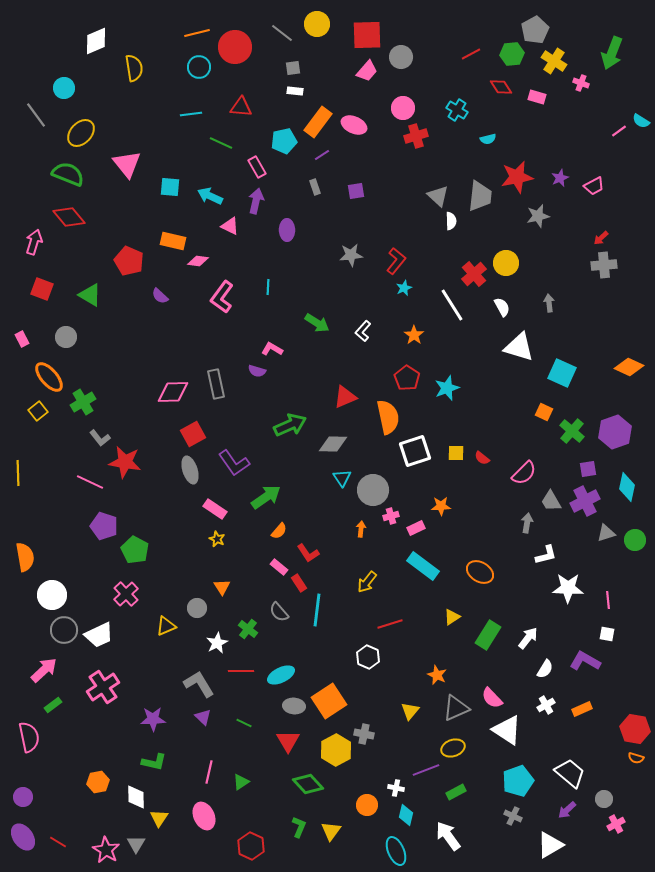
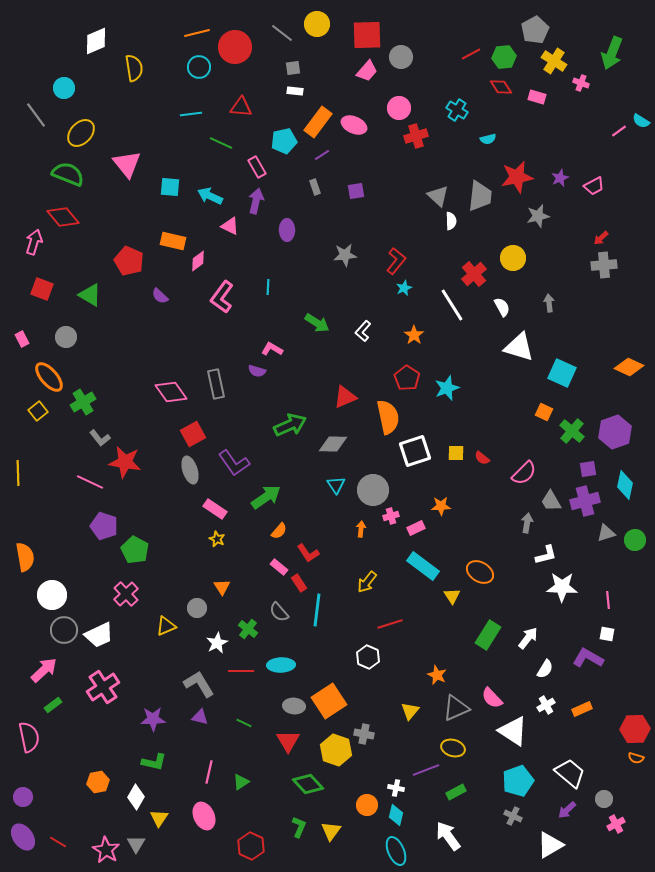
green hexagon at (512, 54): moved 8 px left, 3 px down
pink circle at (403, 108): moved 4 px left
red diamond at (69, 217): moved 6 px left
gray star at (351, 255): moved 6 px left
pink diamond at (198, 261): rotated 45 degrees counterclockwise
yellow circle at (506, 263): moved 7 px right, 5 px up
pink diamond at (173, 392): moved 2 px left; rotated 56 degrees clockwise
cyan triangle at (342, 478): moved 6 px left, 7 px down
cyan diamond at (627, 487): moved 2 px left, 2 px up
purple cross at (585, 501): rotated 12 degrees clockwise
white star at (568, 588): moved 6 px left, 1 px up
yellow triangle at (452, 617): moved 21 px up; rotated 30 degrees counterclockwise
purple L-shape at (585, 661): moved 3 px right, 3 px up
cyan ellipse at (281, 675): moved 10 px up; rotated 24 degrees clockwise
purple triangle at (203, 717): moved 3 px left; rotated 30 degrees counterclockwise
red hexagon at (635, 729): rotated 12 degrees counterclockwise
white triangle at (507, 730): moved 6 px right, 1 px down
yellow ellipse at (453, 748): rotated 35 degrees clockwise
yellow hexagon at (336, 750): rotated 12 degrees counterclockwise
white diamond at (136, 797): rotated 30 degrees clockwise
cyan diamond at (406, 815): moved 10 px left
